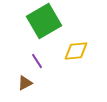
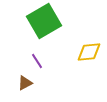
yellow diamond: moved 13 px right, 1 px down
